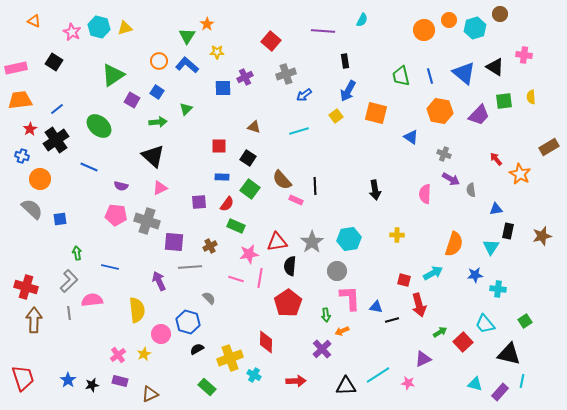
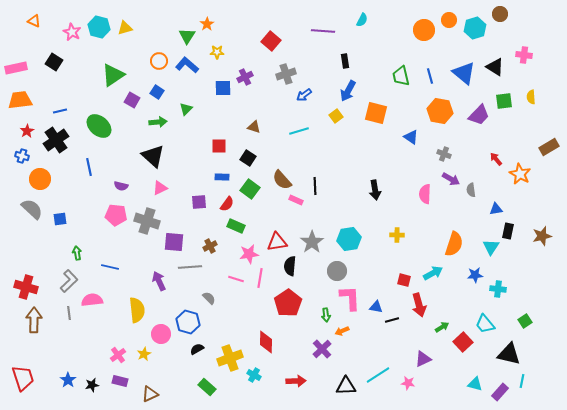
blue line at (57, 109): moved 3 px right, 2 px down; rotated 24 degrees clockwise
red star at (30, 129): moved 3 px left, 2 px down
blue line at (89, 167): rotated 54 degrees clockwise
green arrow at (440, 332): moved 2 px right, 5 px up
